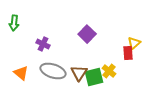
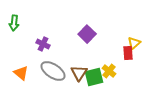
gray ellipse: rotated 15 degrees clockwise
